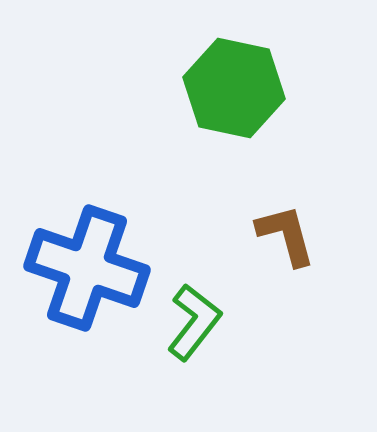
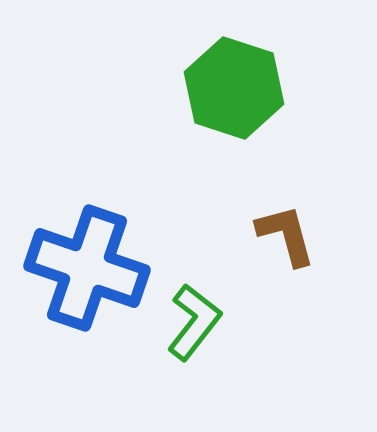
green hexagon: rotated 6 degrees clockwise
